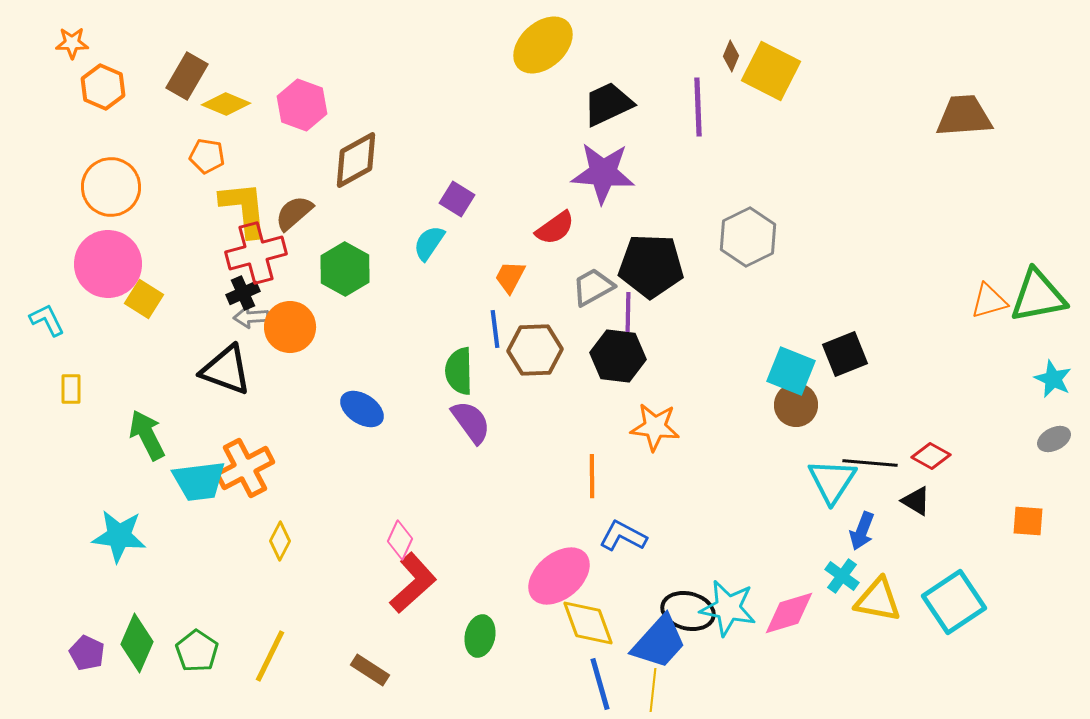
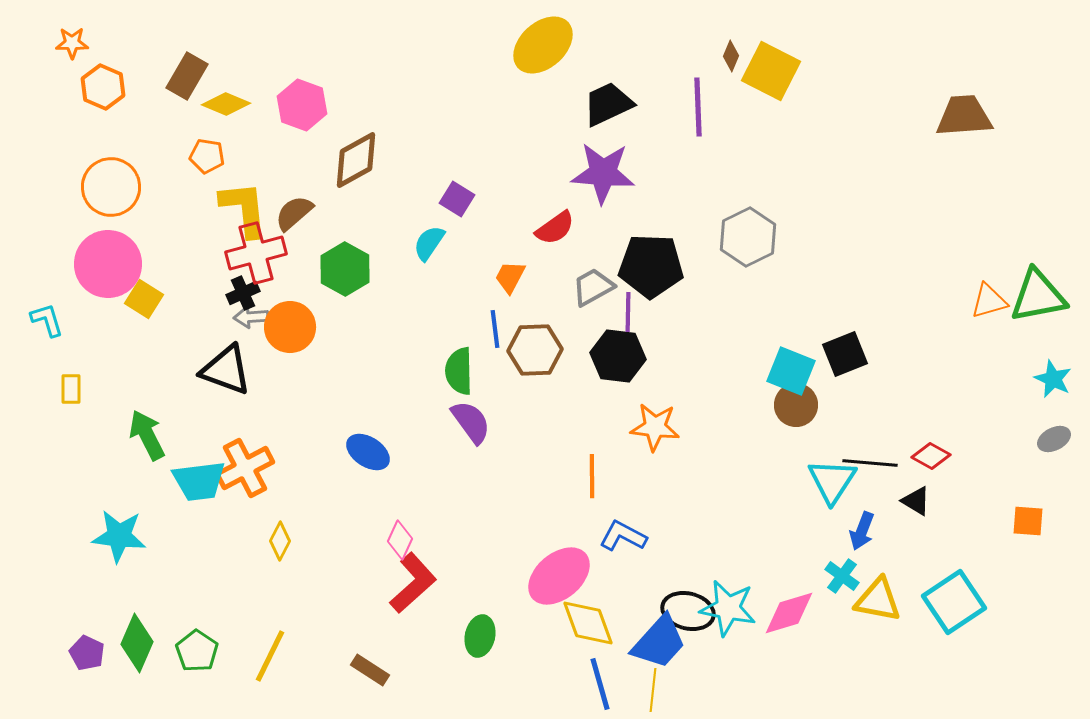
cyan L-shape at (47, 320): rotated 9 degrees clockwise
blue ellipse at (362, 409): moved 6 px right, 43 px down
